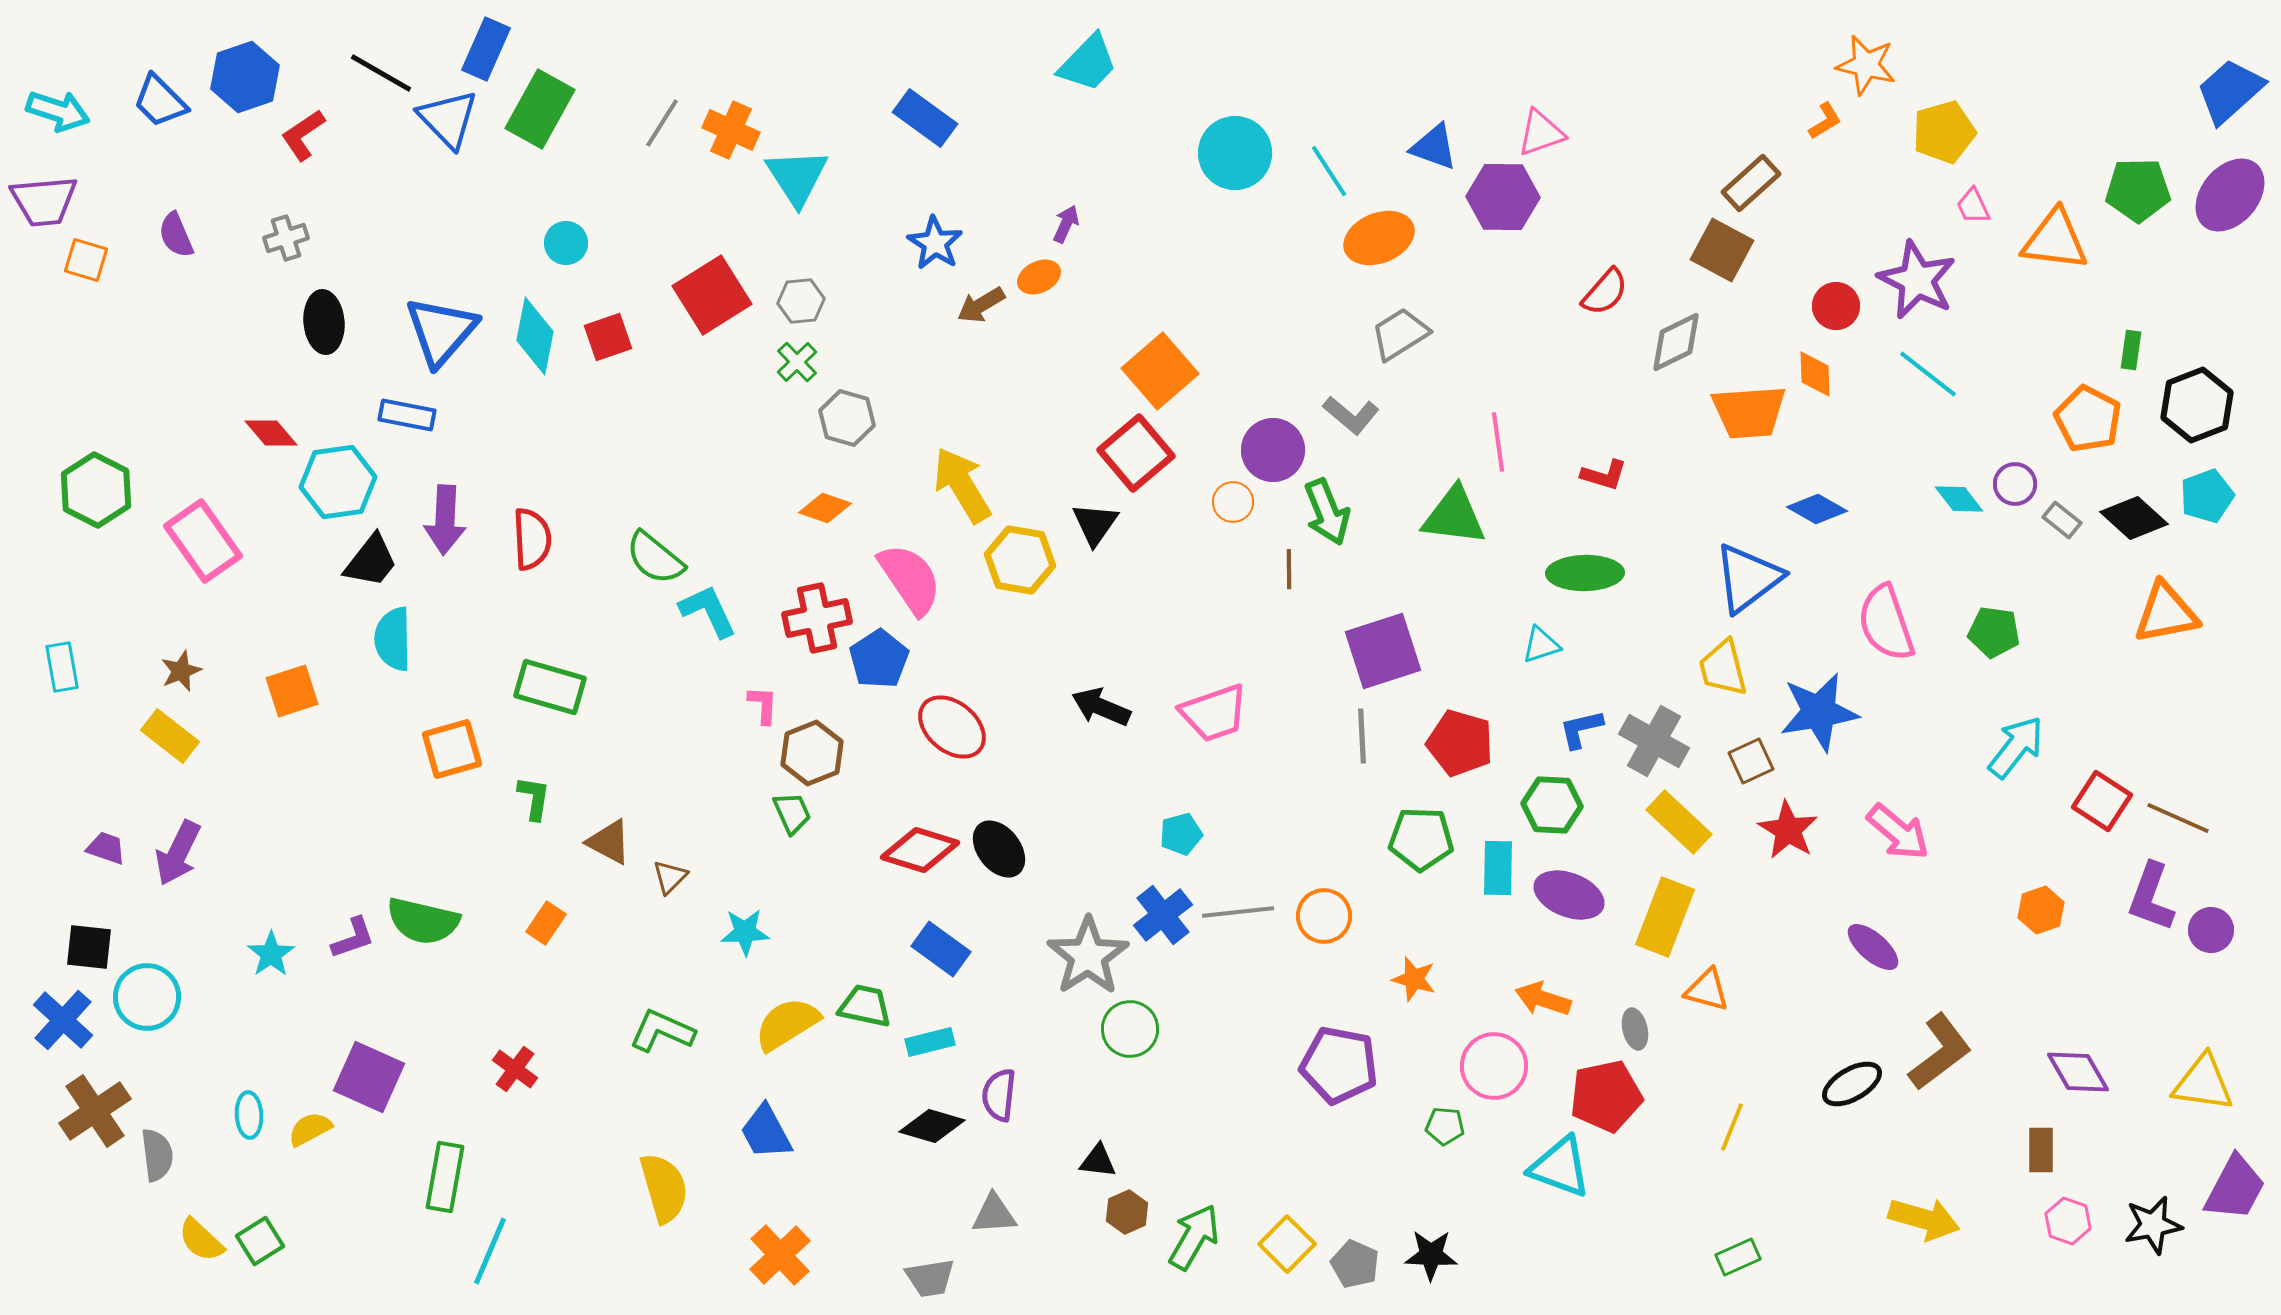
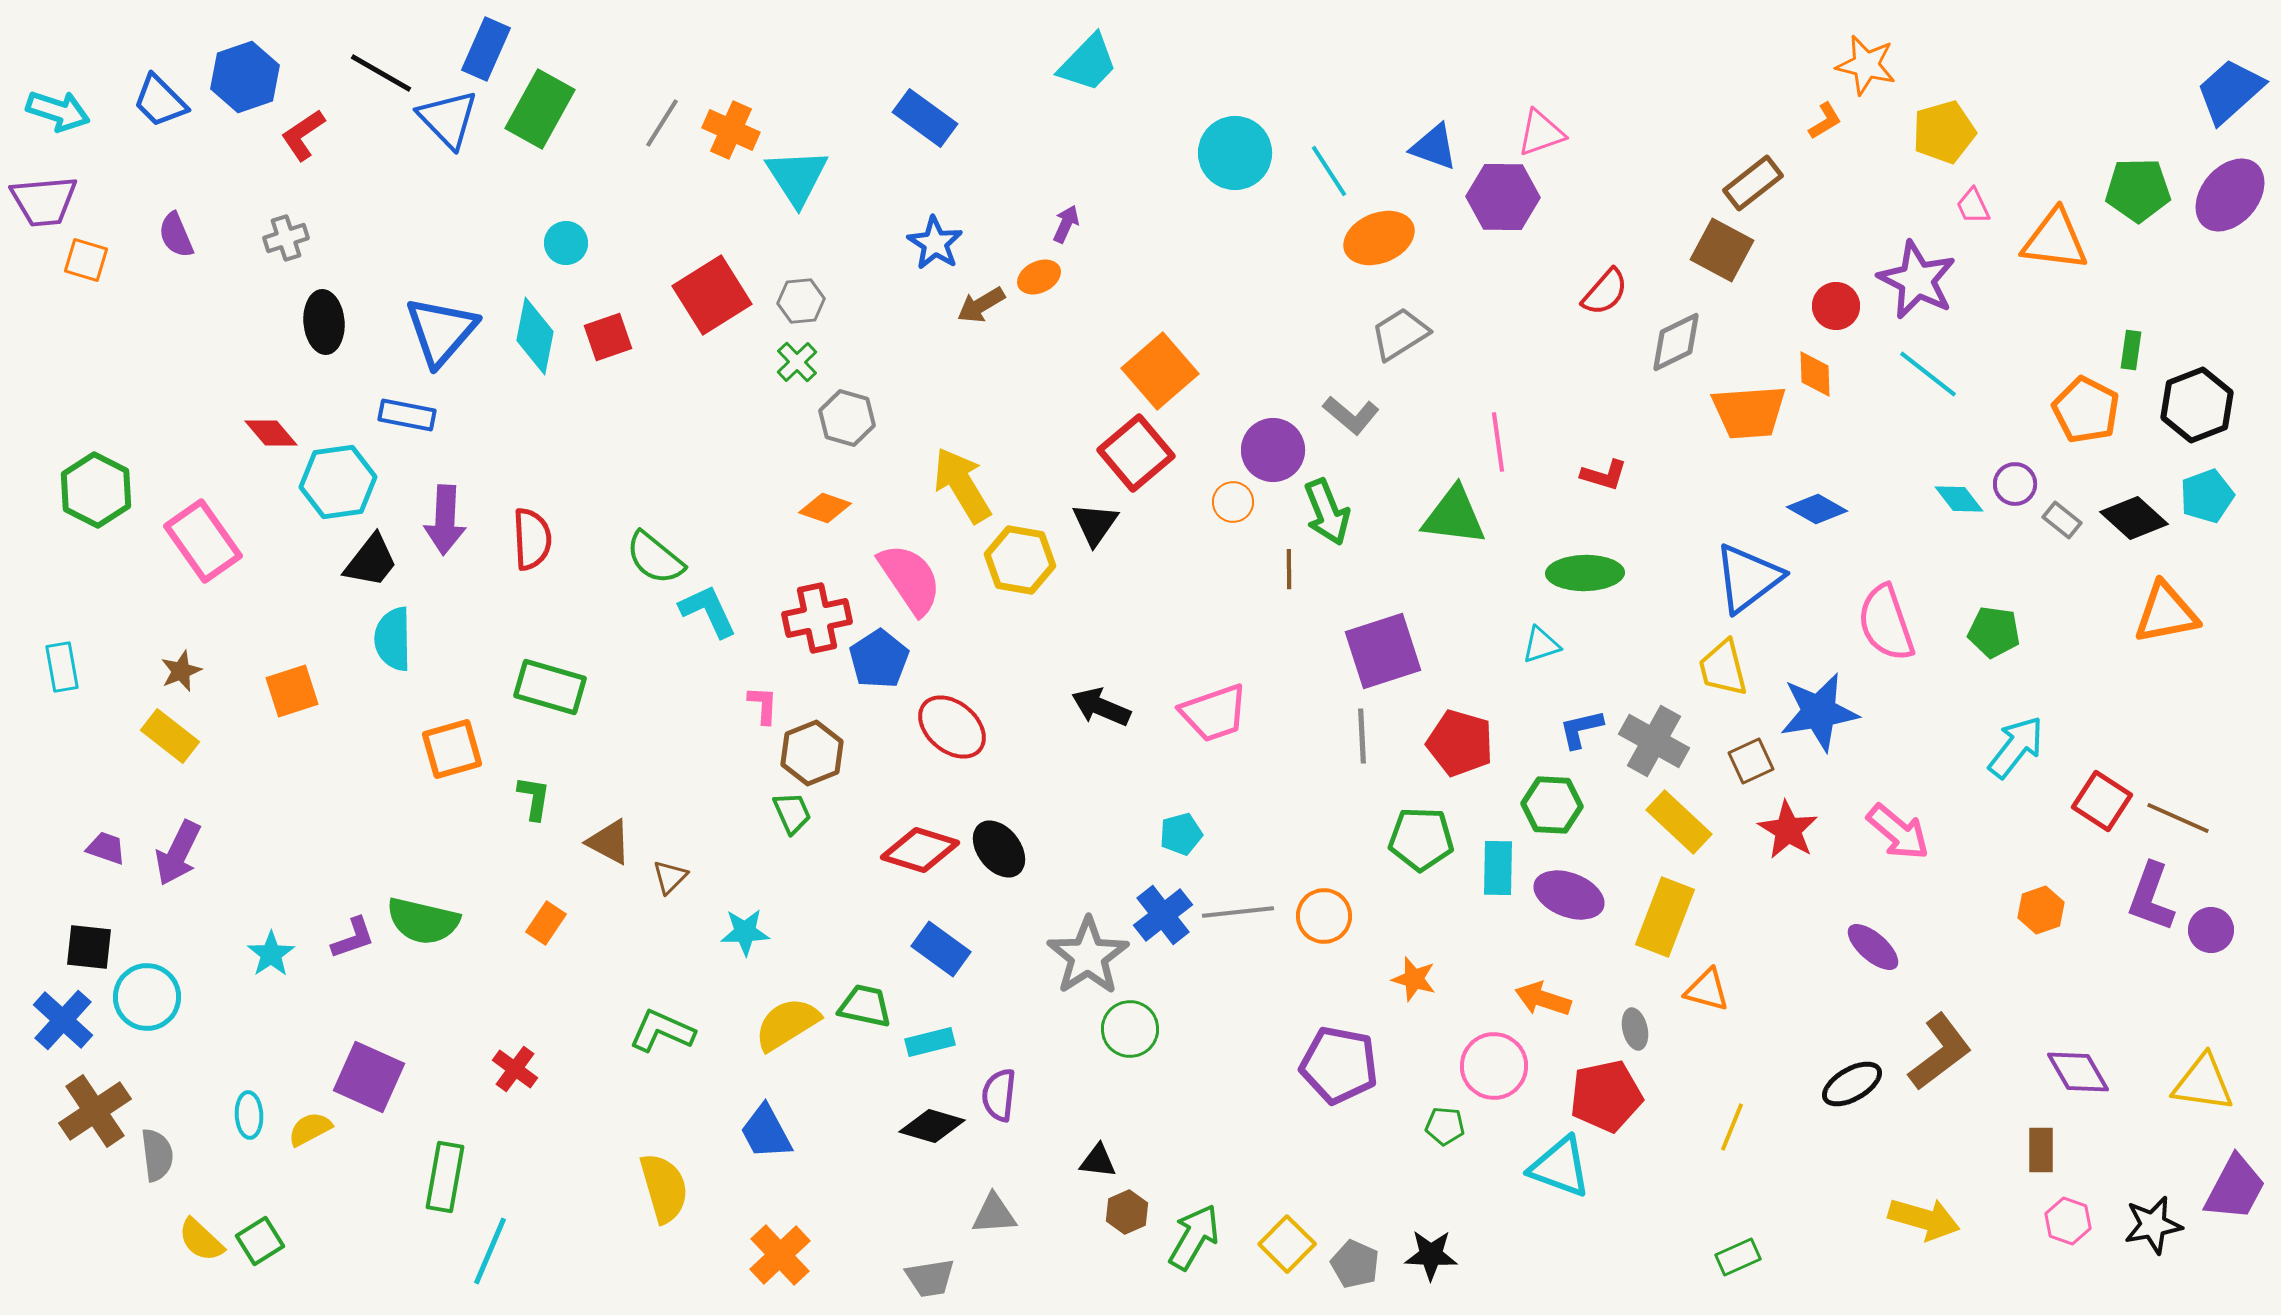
brown rectangle at (1751, 183): moved 2 px right; rotated 4 degrees clockwise
orange pentagon at (2088, 419): moved 2 px left, 9 px up
